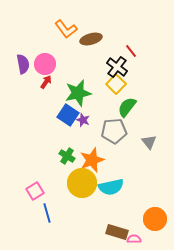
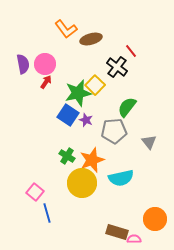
yellow square: moved 21 px left, 1 px down
purple star: moved 3 px right
cyan semicircle: moved 10 px right, 9 px up
pink square: moved 1 px down; rotated 18 degrees counterclockwise
